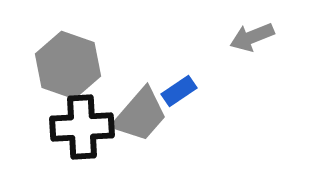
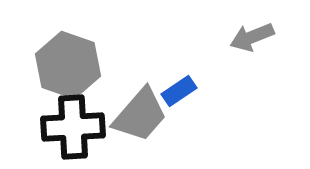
black cross: moved 9 px left
